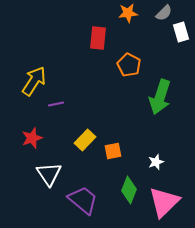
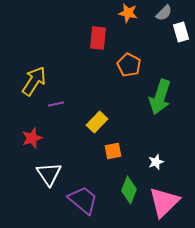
orange star: rotated 18 degrees clockwise
yellow rectangle: moved 12 px right, 18 px up
